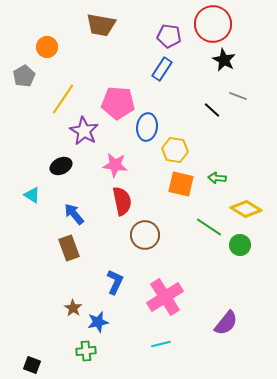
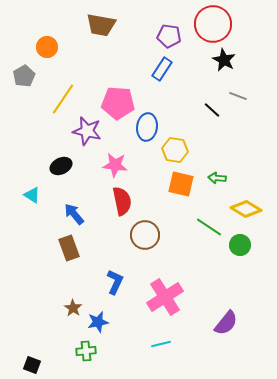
purple star: moved 3 px right; rotated 16 degrees counterclockwise
